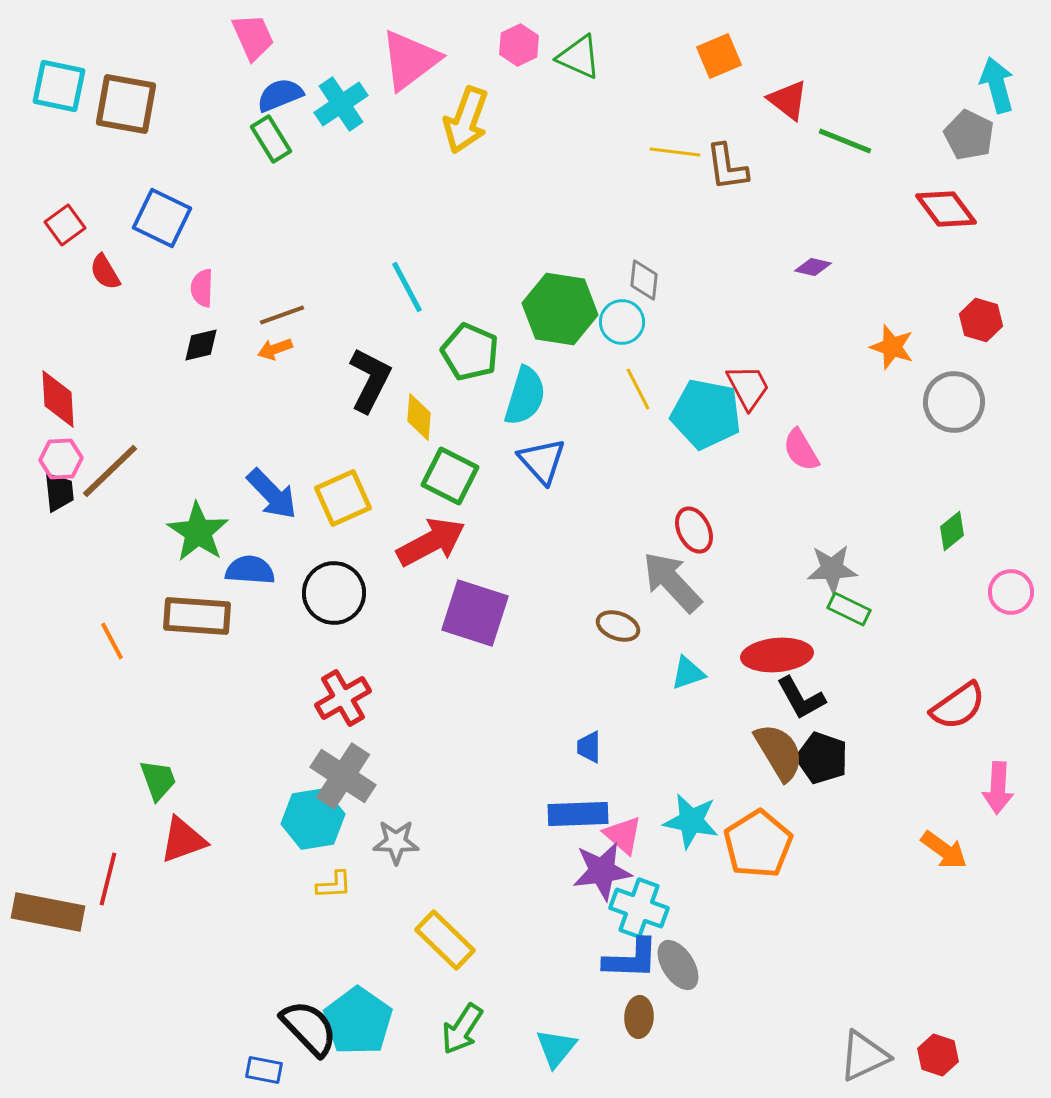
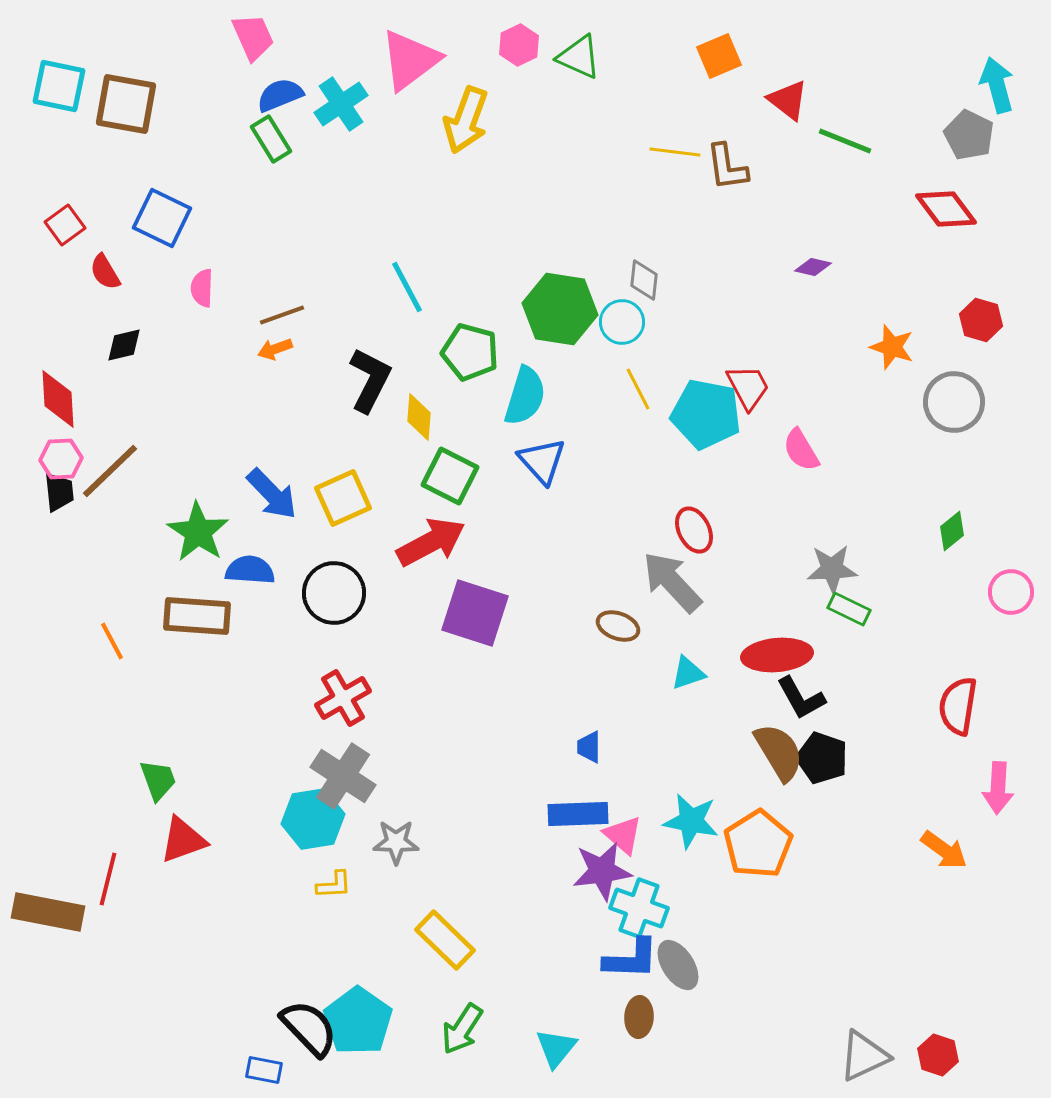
black diamond at (201, 345): moved 77 px left
green pentagon at (470, 352): rotated 8 degrees counterclockwise
red semicircle at (958, 706): rotated 134 degrees clockwise
